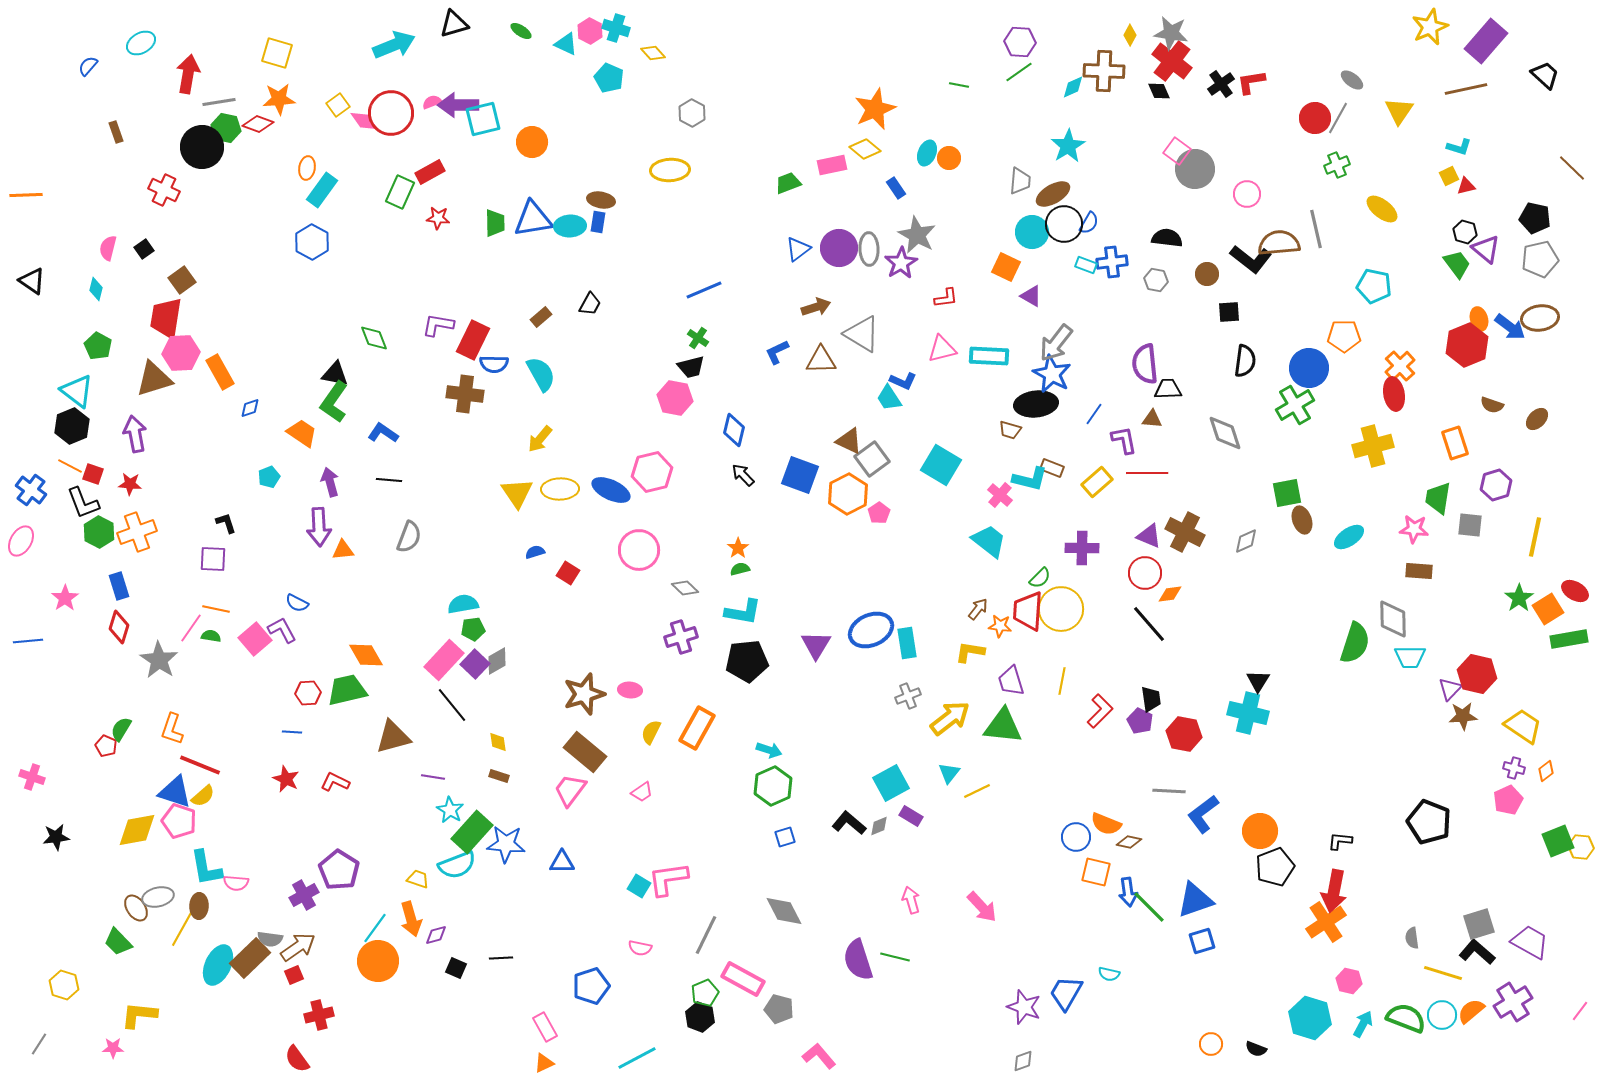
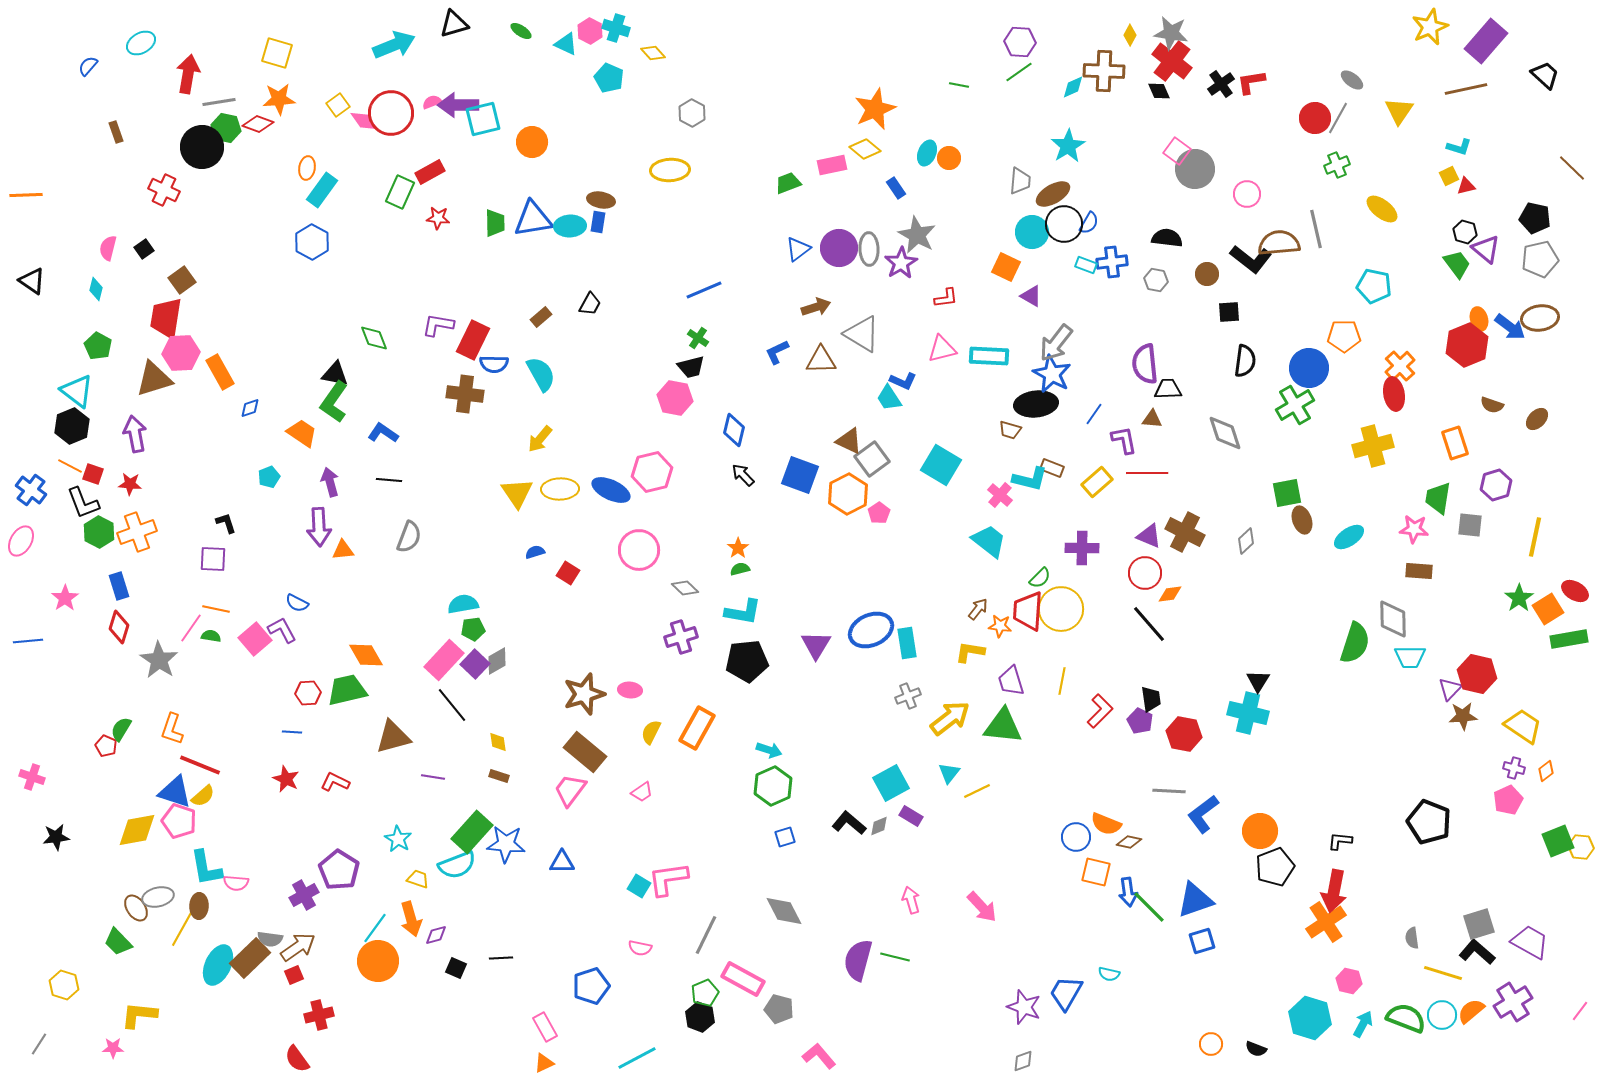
gray diamond at (1246, 541): rotated 20 degrees counterclockwise
cyan star at (450, 810): moved 52 px left, 29 px down
purple semicircle at (858, 960): rotated 33 degrees clockwise
